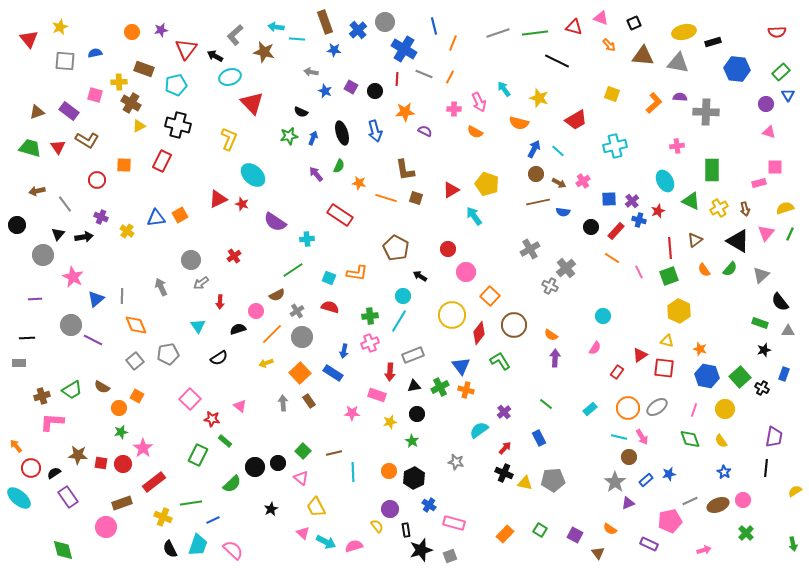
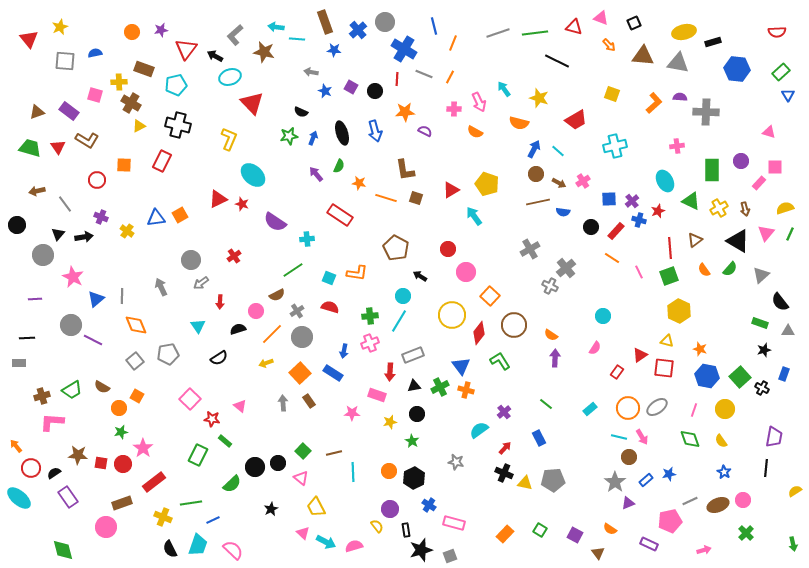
purple circle at (766, 104): moved 25 px left, 57 px down
pink rectangle at (759, 183): rotated 32 degrees counterclockwise
